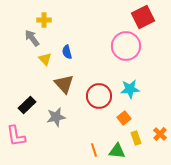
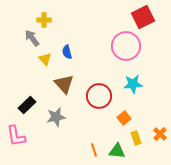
cyan star: moved 3 px right, 5 px up
